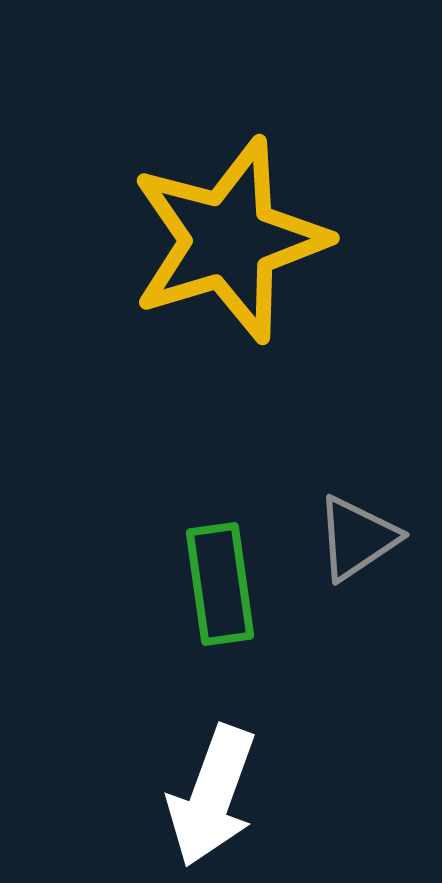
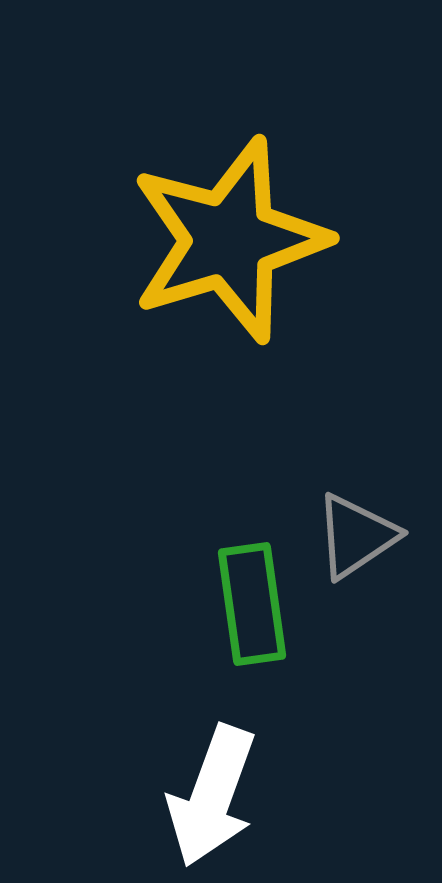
gray triangle: moved 1 px left, 2 px up
green rectangle: moved 32 px right, 20 px down
